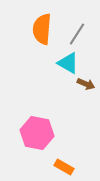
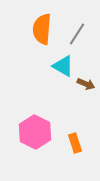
cyan triangle: moved 5 px left, 3 px down
pink hexagon: moved 2 px left, 1 px up; rotated 16 degrees clockwise
orange rectangle: moved 11 px right, 24 px up; rotated 42 degrees clockwise
